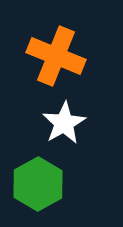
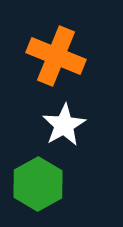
white star: moved 2 px down
